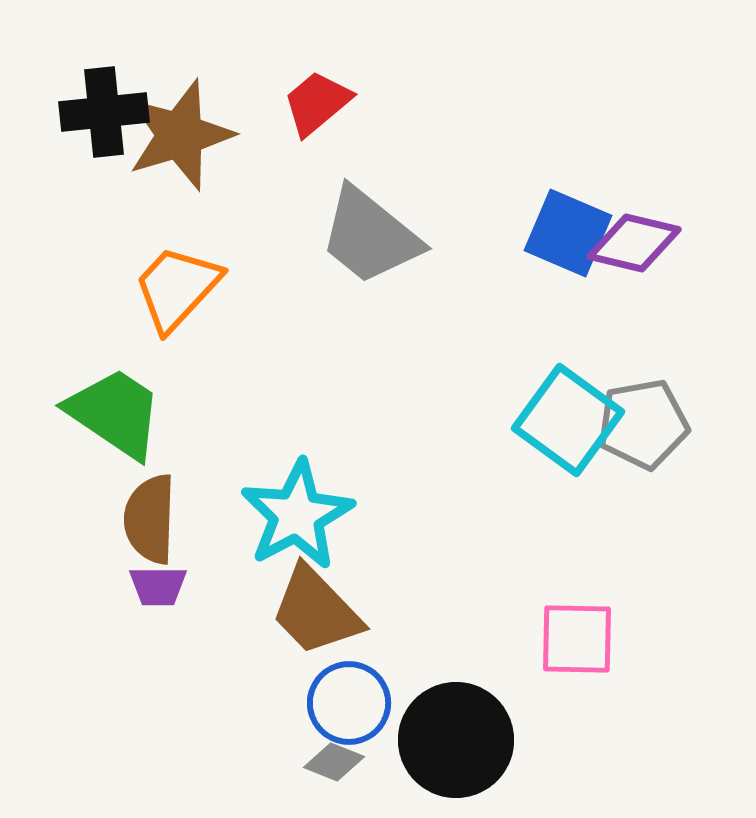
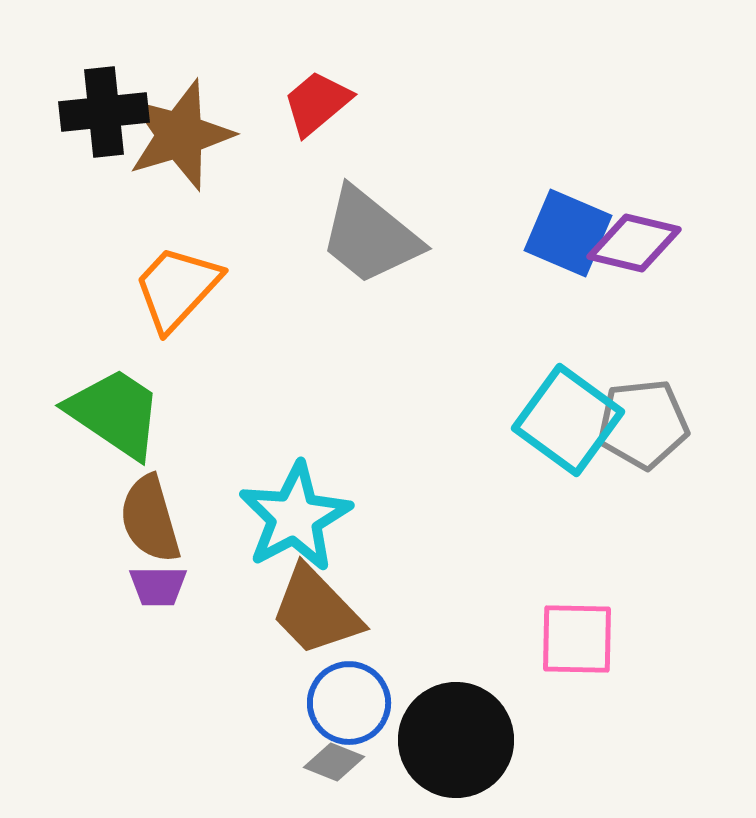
gray pentagon: rotated 4 degrees clockwise
cyan star: moved 2 px left, 2 px down
brown semicircle: rotated 18 degrees counterclockwise
